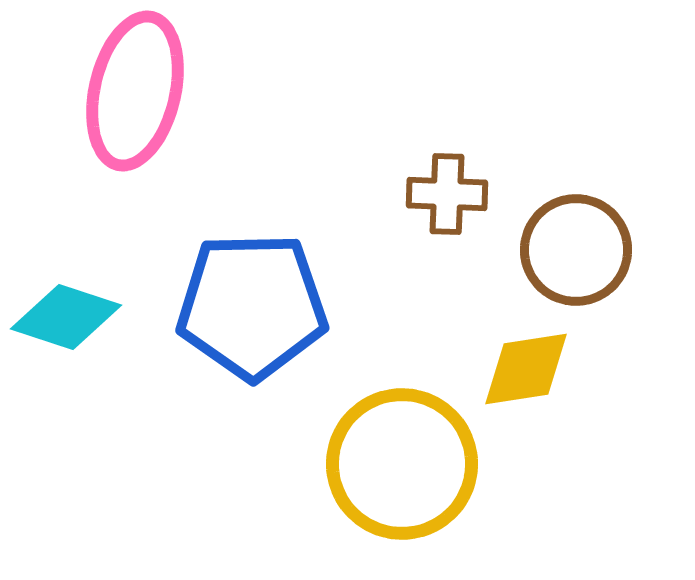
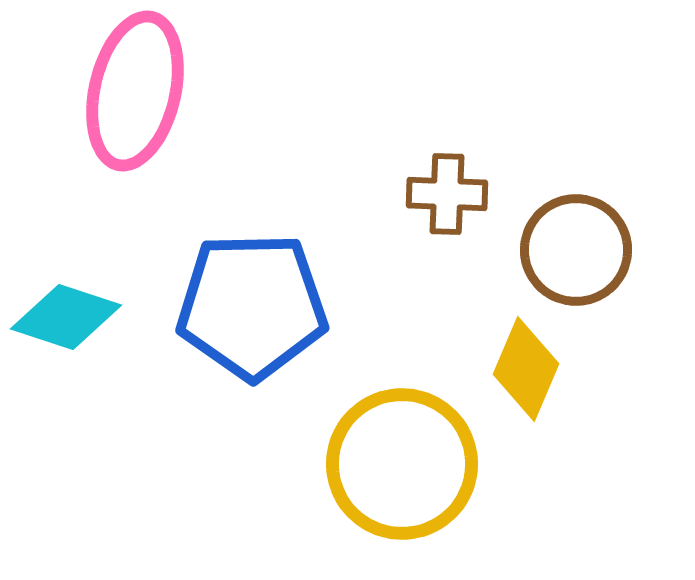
yellow diamond: rotated 58 degrees counterclockwise
